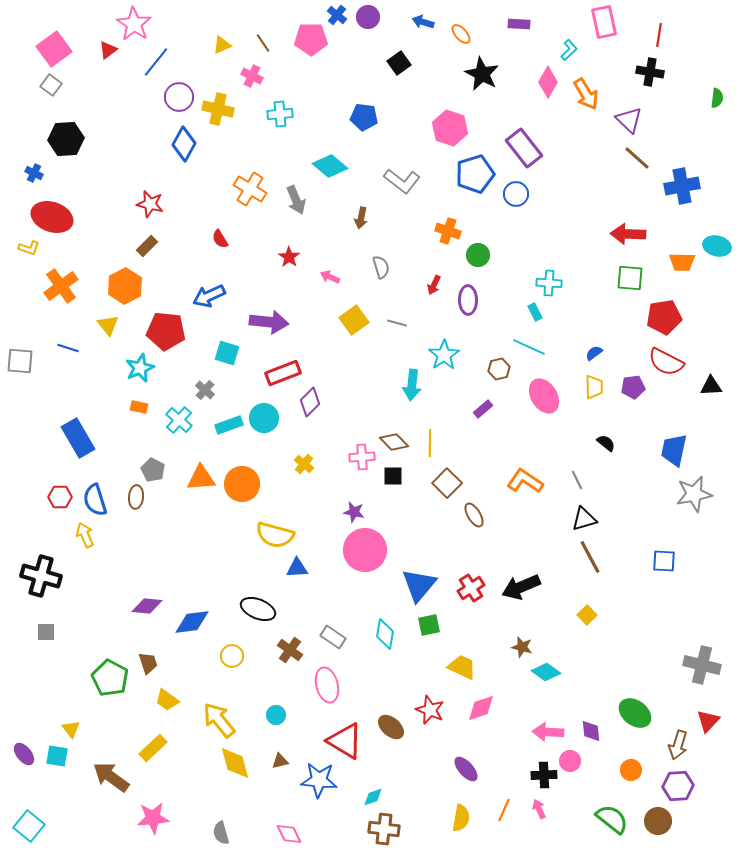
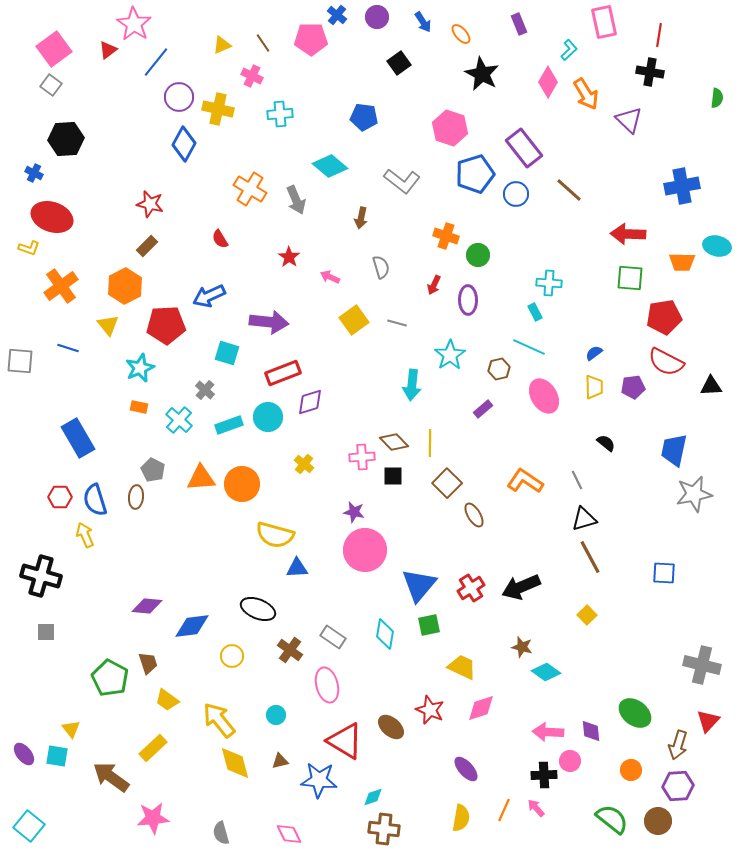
purple circle at (368, 17): moved 9 px right
blue arrow at (423, 22): rotated 140 degrees counterclockwise
purple rectangle at (519, 24): rotated 65 degrees clockwise
brown line at (637, 158): moved 68 px left, 32 px down
orange cross at (448, 231): moved 2 px left, 5 px down
red pentagon at (166, 331): moved 6 px up; rotated 9 degrees counterclockwise
cyan star at (444, 355): moved 6 px right
purple diamond at (310, 402): rotated 28 degrees clockwise
cyan circle at (264, 418): moved 4 px right, 1 px up
blue square at (664, 561): moved 12 px down
blue diamond at (192, 622): moved 4 px down
pink arrow at (539, 809): moved 3 px left, 1 px up; rotated 18 degrees counterclockwise
